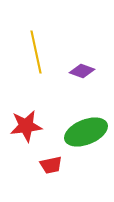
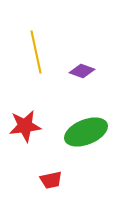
red star: moved 1 px left
red trapezoid: moved 15 px down
